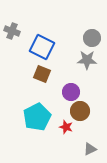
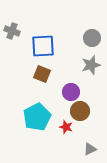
blue square: moved 1 px right, 1 px up; rotated 30 degrees counterclockwise
gray star: moved 4 px right, 5 px down; rotated 18 degrees counterclockwise
